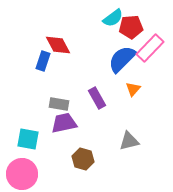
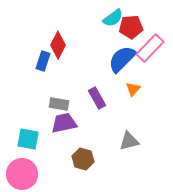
red diamond: rotated 56 degrees clockwise
